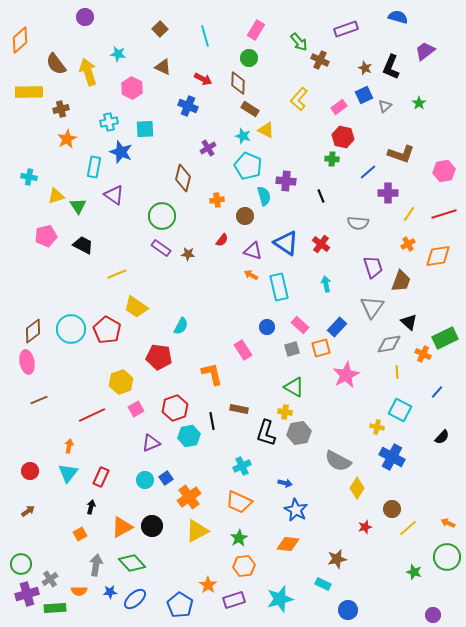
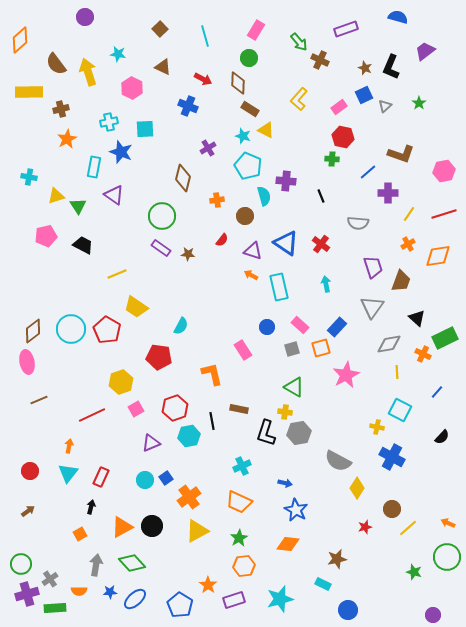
black triangle at (409, 322): moved 8 px right, 4 px up
